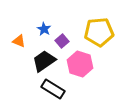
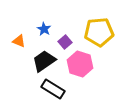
purple square: moved 3 px right, 1 px down
